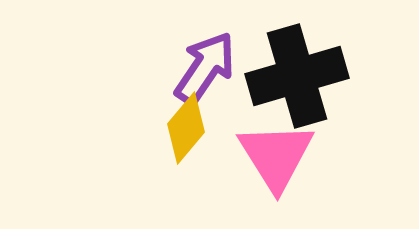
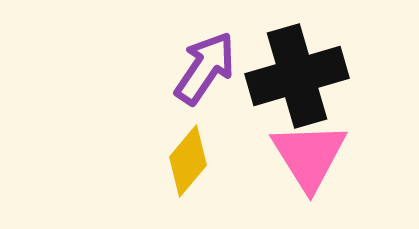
yellow diamond: moved 2 px right, 33 px down
pink triangle: moved 33 px right
